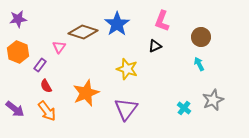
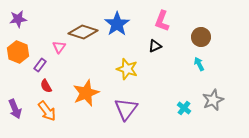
purple arrow: rotated 30 degrees clockwise
